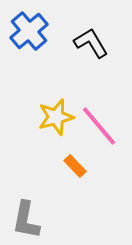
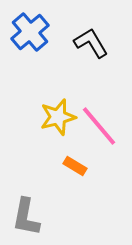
blue cross: moved 1 px right, 1 px down
yellow star: moved 2 px right
orange rectangle: rotated 15 degrees counterclockwise
gray L-shape: moved 3 px up
